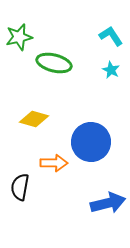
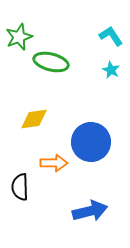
green star: rotated 8 degrees counterclockwise
green ellipse: moved 3 px left, 1 px up
yellow diamond: rotated 24 degrees counterclockwise
black semicircle: rotated 12 degrees counterclockwise
blue arrow: moved 18 px left, 8 px down
